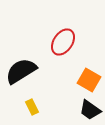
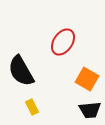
black semicircle: rotated 88 degrees counterclockwise
orange square: moved 2 px left, 1 px up
black trapezoid: rotated 40 degrees counterclockwise
